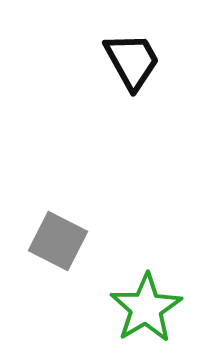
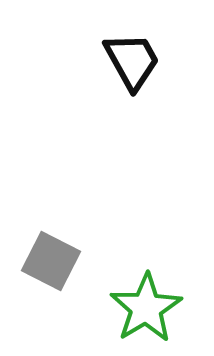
gray square: moved 7 px left, 20 px down
